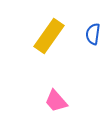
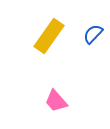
blue semicircle: rotated 35 degrees clockwise
